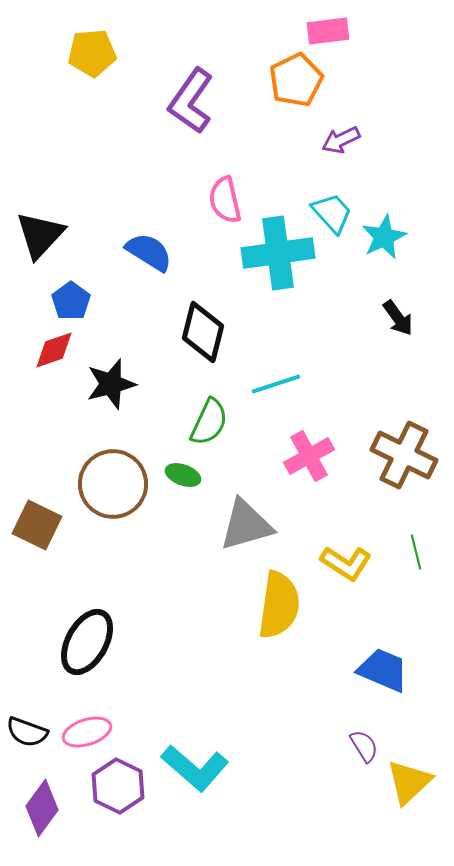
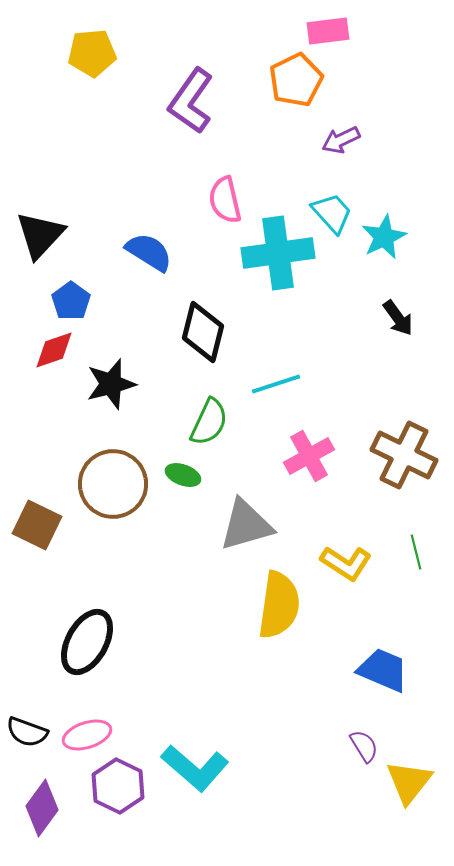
pink ellipse: moved 3 px down
yellow triangle: rotated 9 degrees counterclockwise
